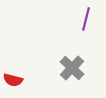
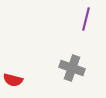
gray cross: rotated 25 degrees counterclockwise
